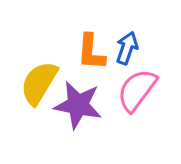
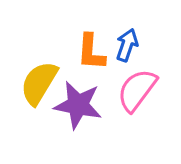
blue arrow: moved 3 px up
